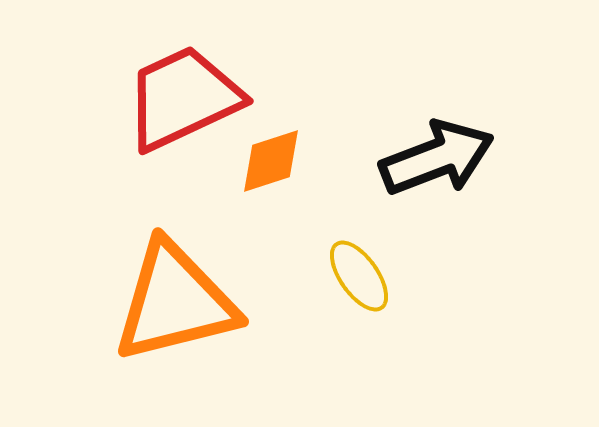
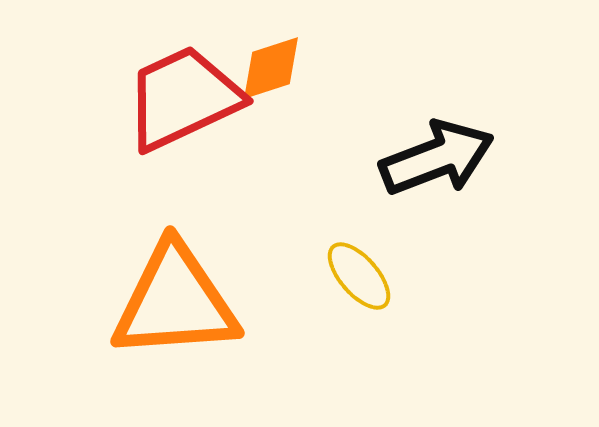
orange diamond: moved 93 px up
yellow ellipse: rotated 6 degrees counterclockwise
orange triangle: rotated 10 degrees clockwise
